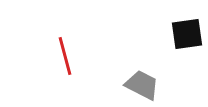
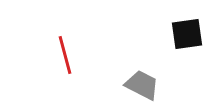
red line: moved 1 px up
